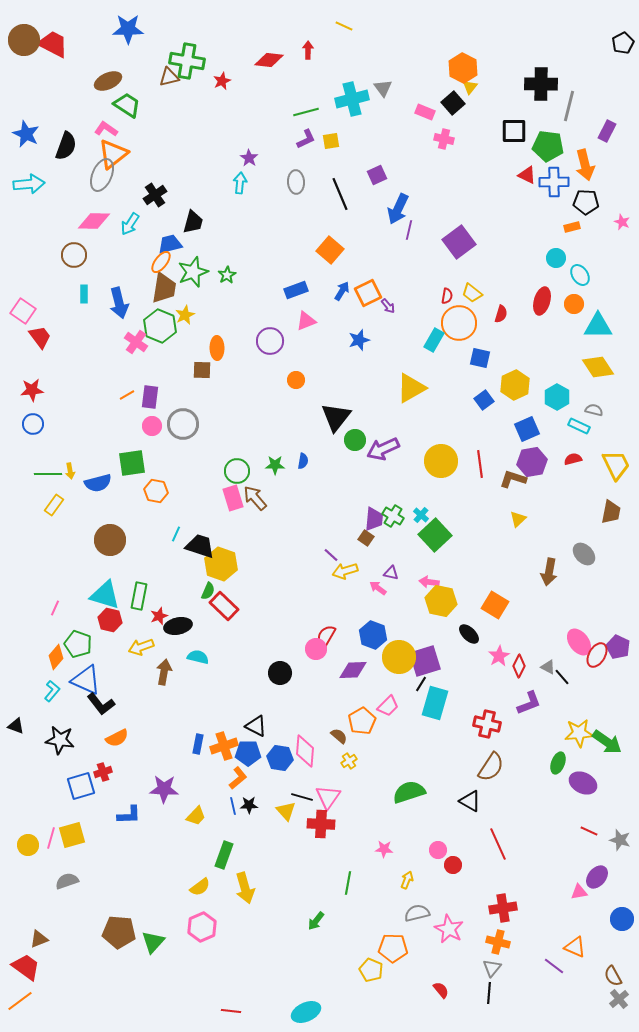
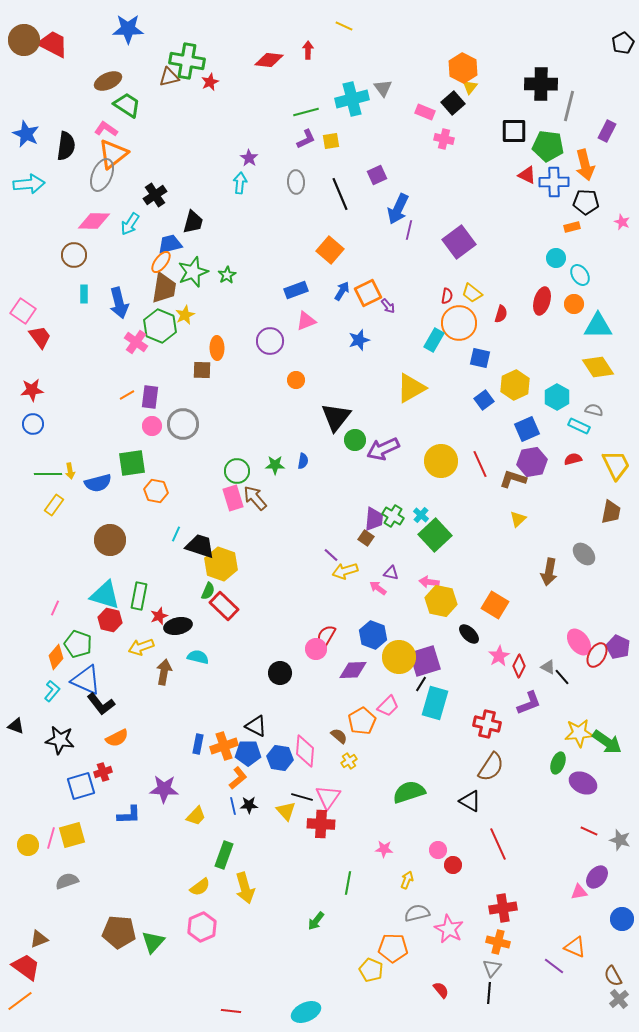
red star at (222, 81): moved 12 px left, 1 px down
black semicircle at (66, 146): rotated 12 degrees counterclockwise
red line at (480, 464): rotated 16 degrees counterclockwise
